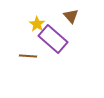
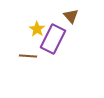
yellow star: moved 5 px down
purple rectangle: rotated 76 degrees clockwise
